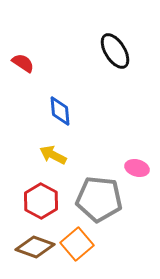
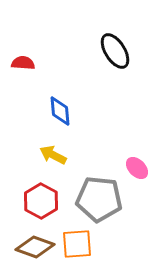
red semicircle: rotated 30 degrees counterclockwise
pink ellipse: rotated 30 degrees clockwise
orange square: rotated 36 degrees clockwise
